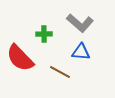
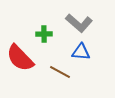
gray L-shape: moved 1 px left
